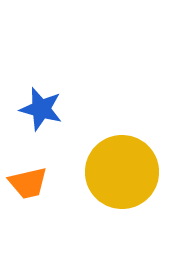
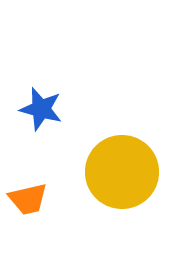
orange trapezoid: moved 16 px down
